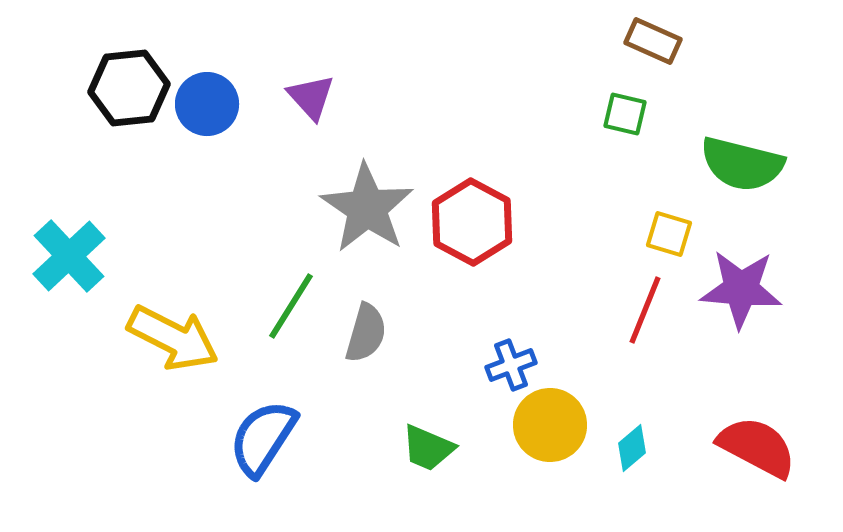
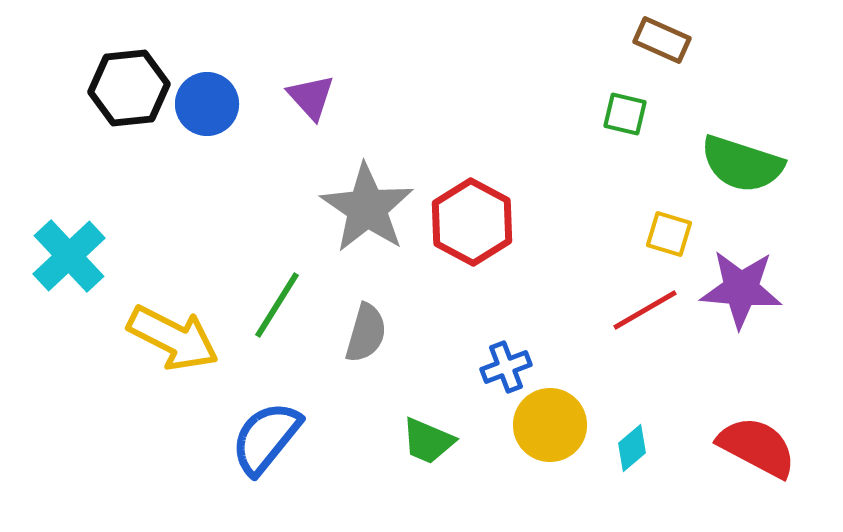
brown rectangle: moved 9 px right, 1 px up
green semicircle: rotated 4 degrees clockwise
green line: moved 14 px left, 1 px up
red line: rotated 38 degrees clockwise
blue cross: moved 5 px left, 2 px down
blue semicircle: moved 3 px right; rotated 6 degrees clockwise
green trapezoid: moved 7 px up
